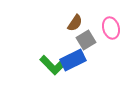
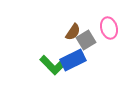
brown semicircle: moved 2 px left, 9 px down
pink ellipse: moved 2 px left
